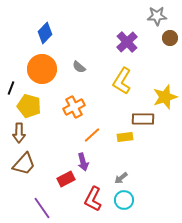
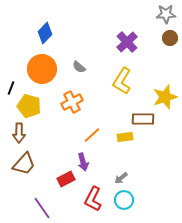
gray star: moved 9 px right, 2 px up
orange cross: moved 2 px left, 5 px up
